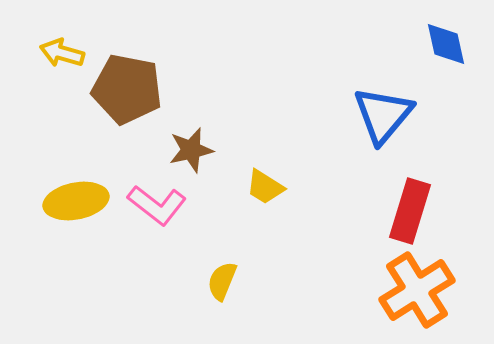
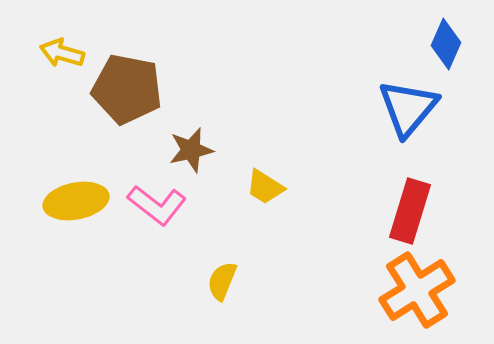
blue diamond: rotated 36 degrees clockwise
blue triangle: moved 25 px right, 7 px up
